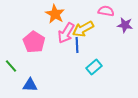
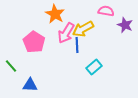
purple star: rotated 14 degrees clockwise
